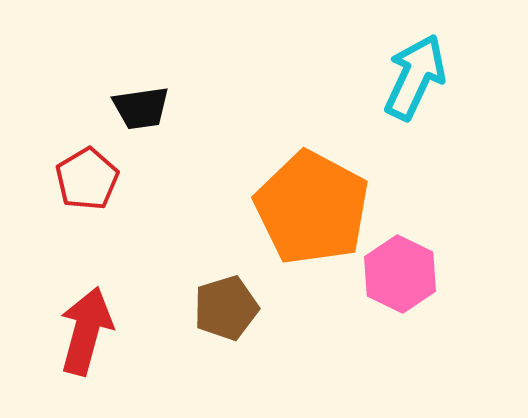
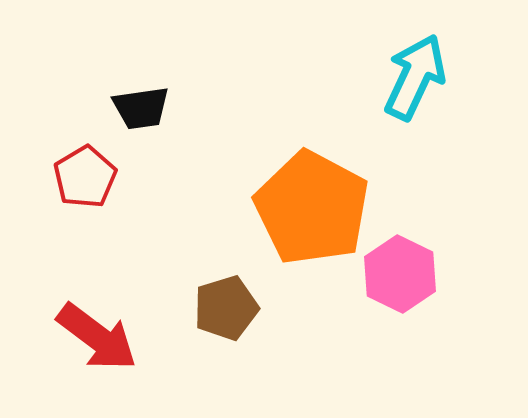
red pentagon: moved 2 px left, 2 px up
red arrow: moved 11 px right, 6 px down; rotated 112 degrees clockwise
